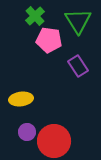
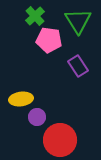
purple circle: moved 10 px right, 15 px up
red circle: moved 6 px right, 1 px up
